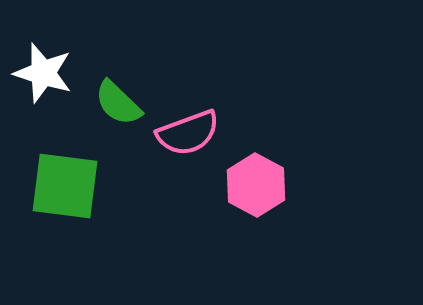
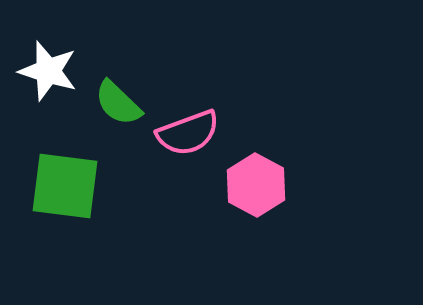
white star: moved 5 px right, 2 px up
